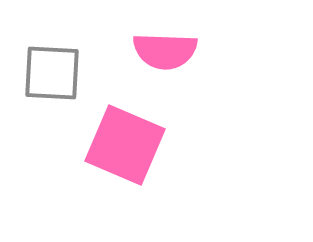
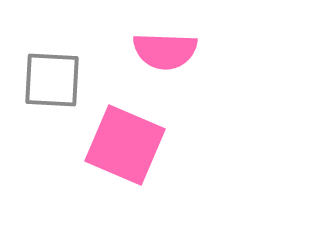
gray square: moved 7 px down
